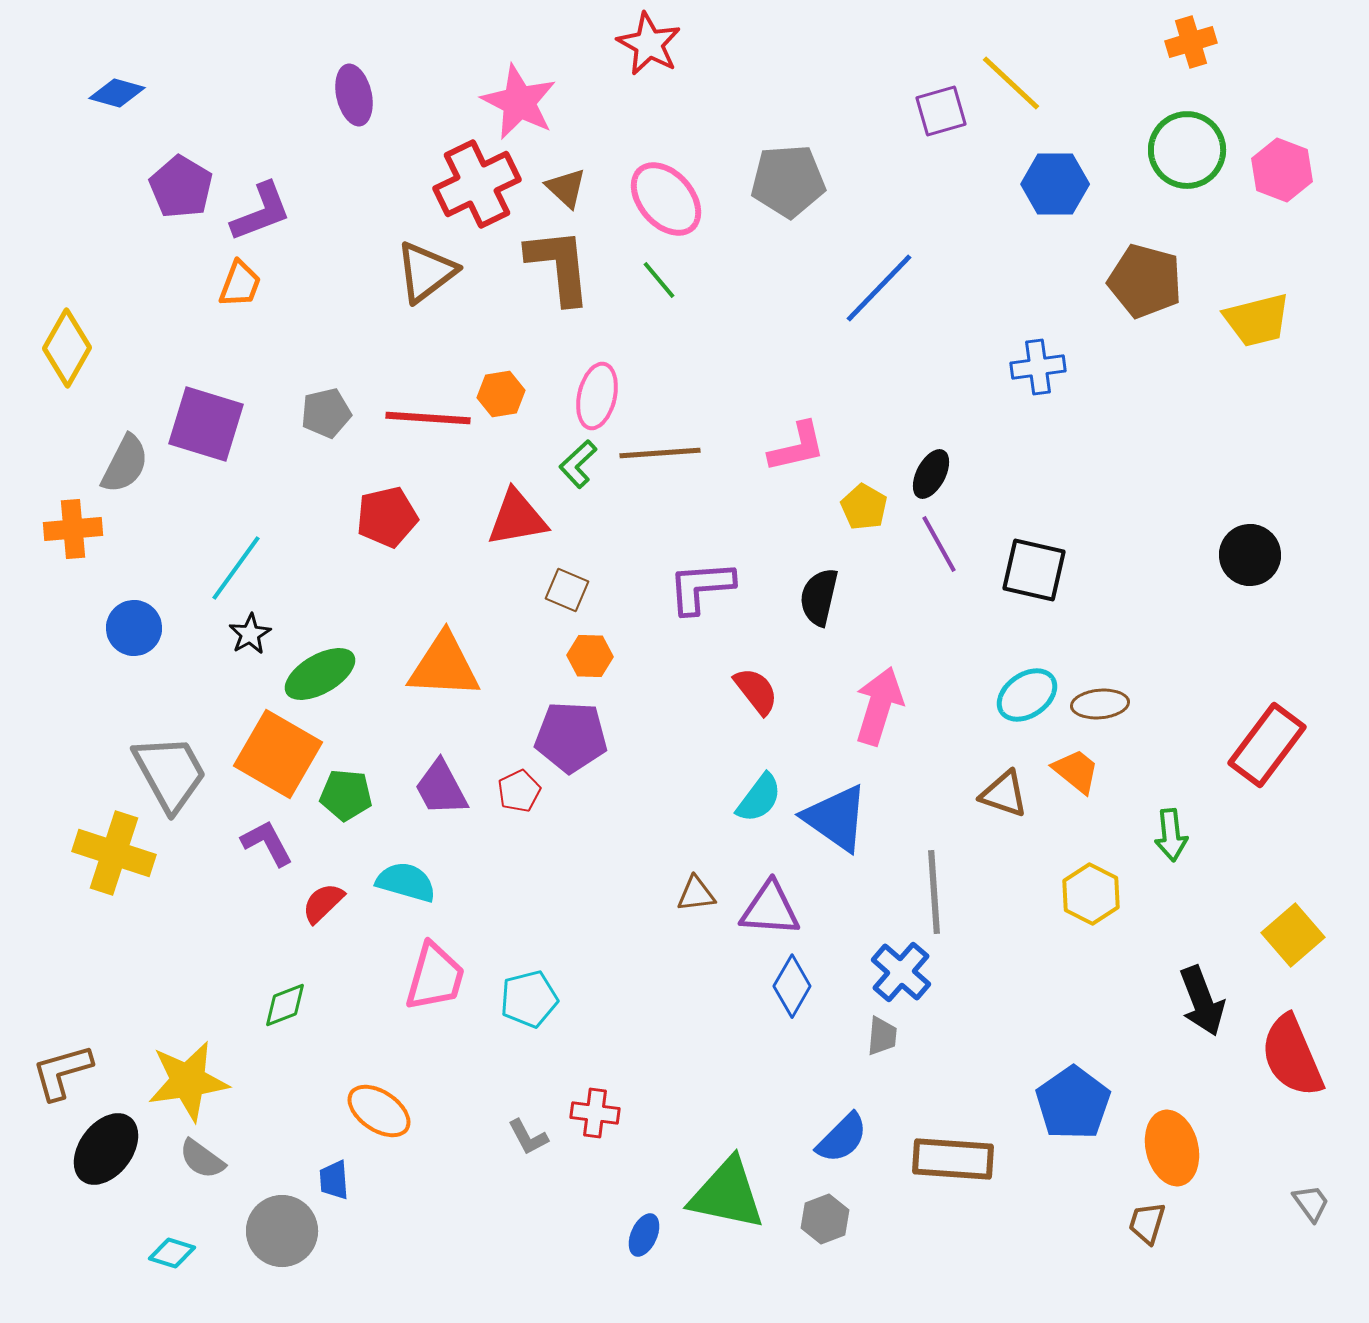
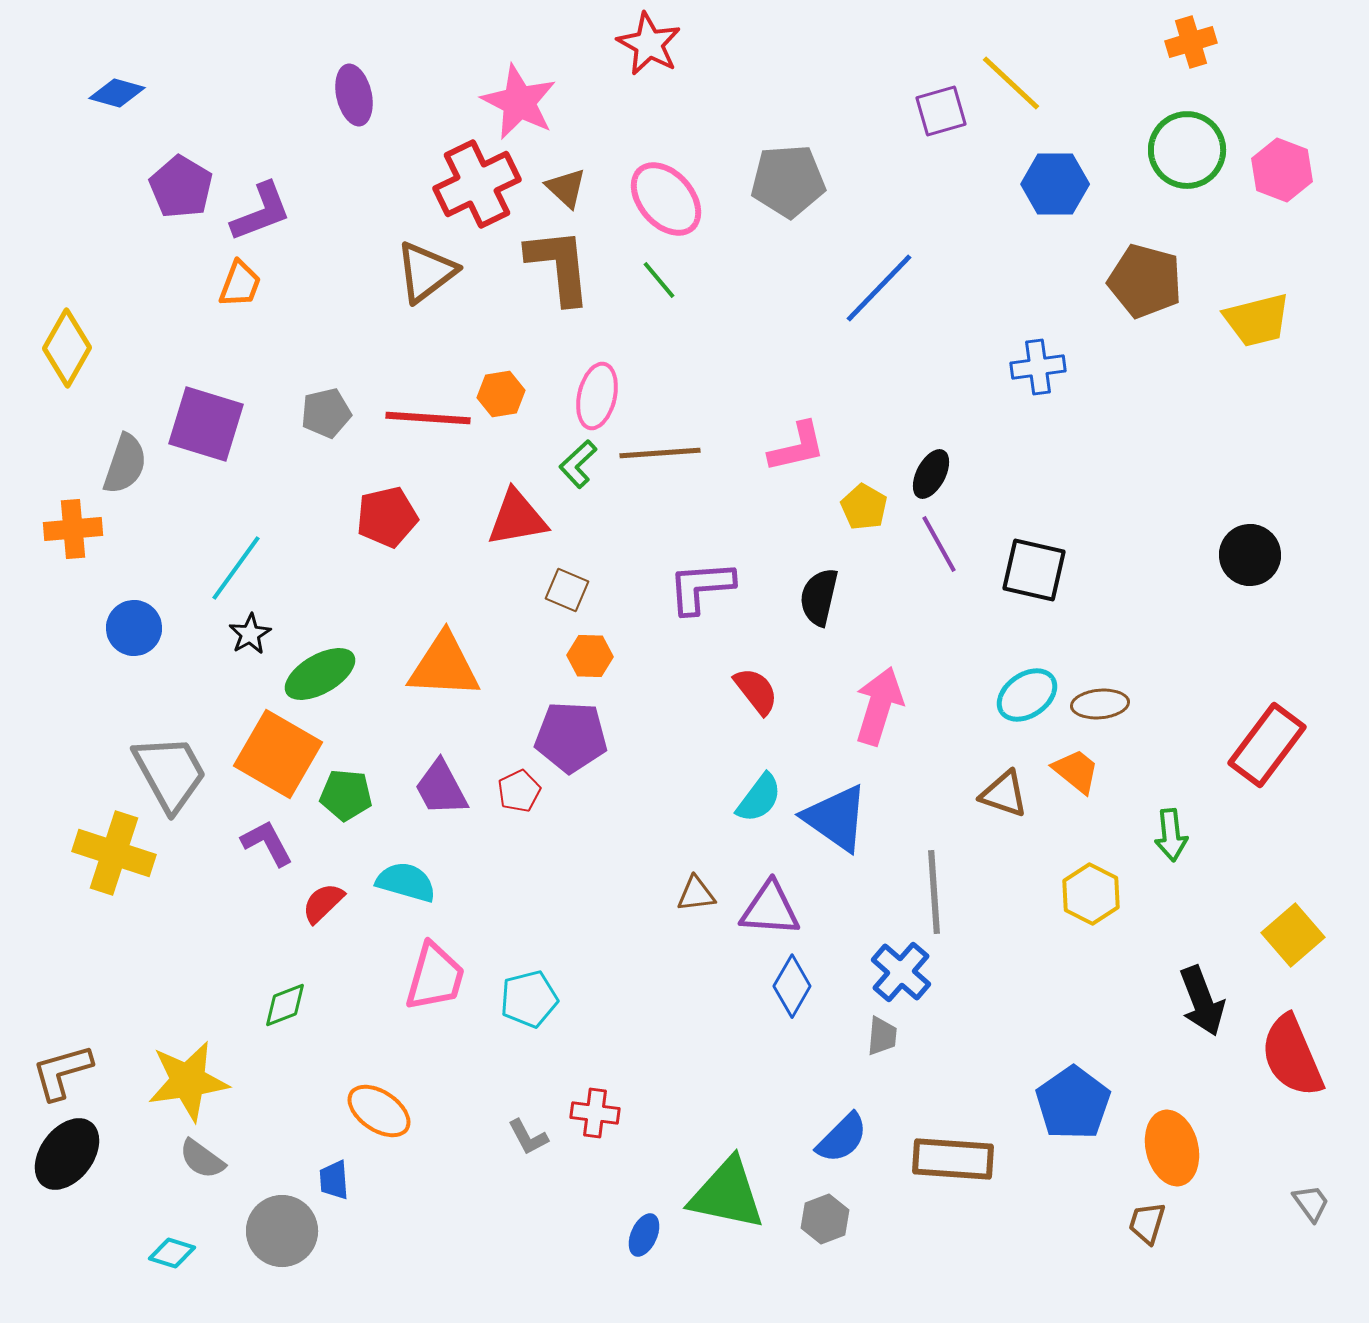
gray semicircle at (125, 464): rotated 8 degrees counterclockwise
black ellipse at (106, 1149): moved 39 px left, 5 px down
